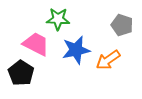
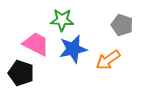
green star: moved 4 px right, 1 px down
blue star: moved 3 px left, 1 px up
black pentagon: rotated 15 degrees counterclockwise
